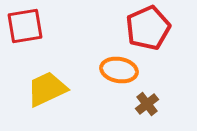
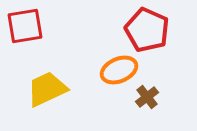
red pentagon: moved 1 px left, 2 px down; rotated 24 degrees counterclockwise
orange ellipse: rotated 33 degrees counterclockwise
brown cross: moved 7 px up
